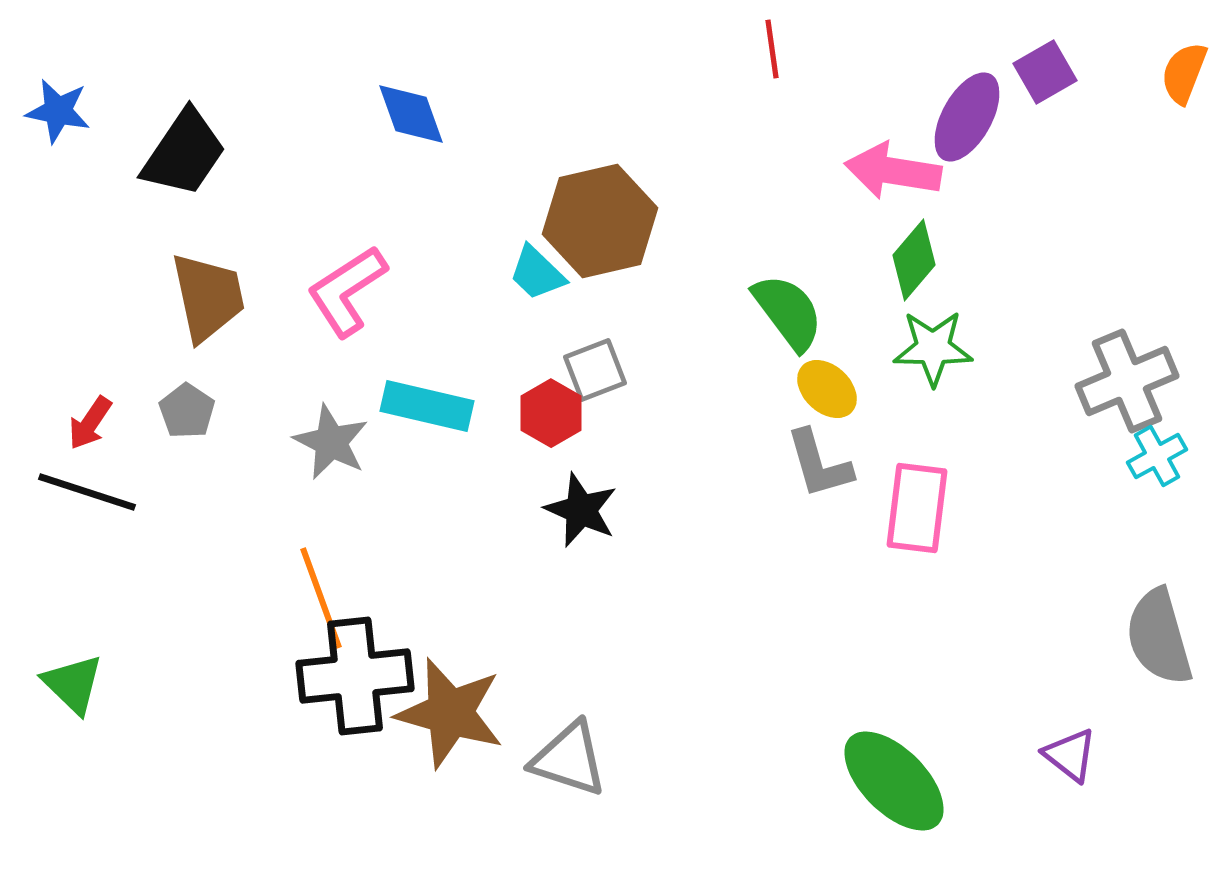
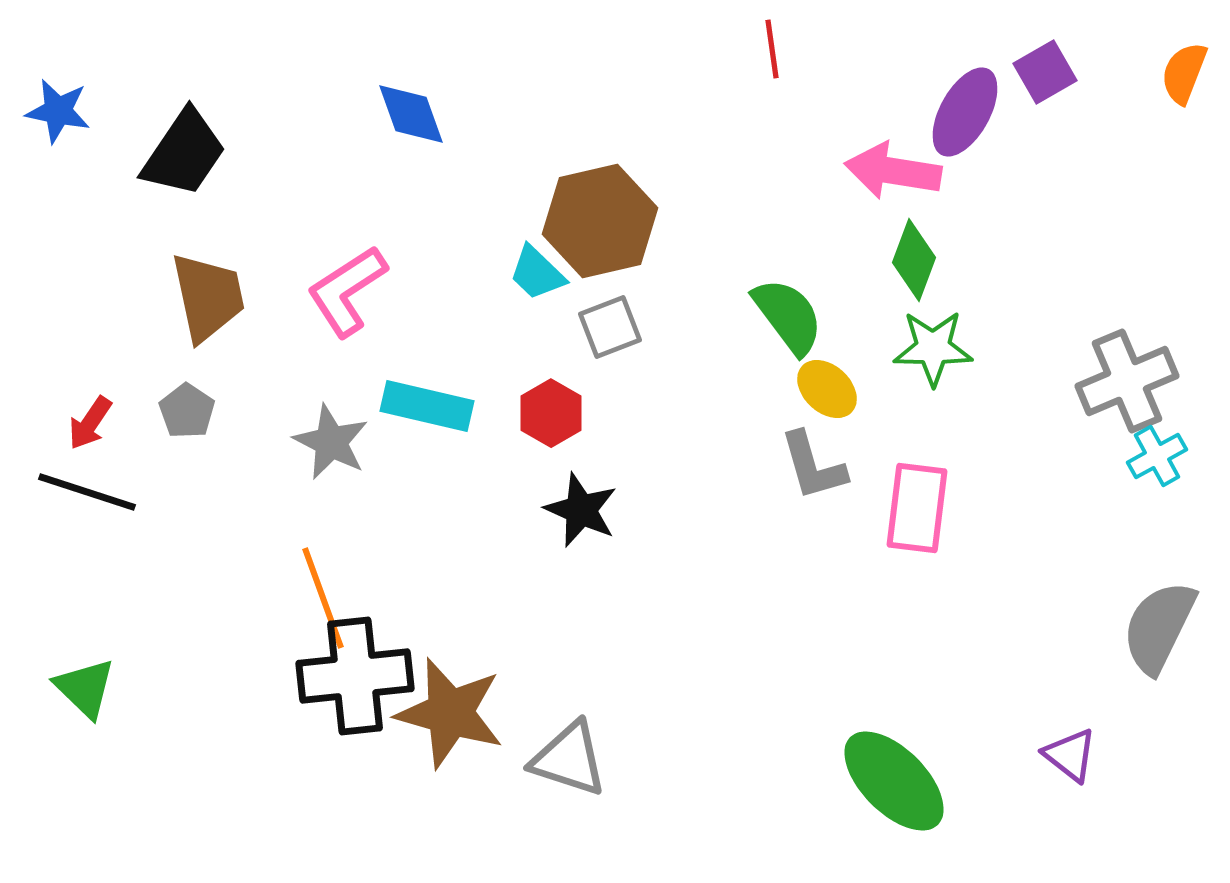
purple ellipse: moved 2 px left, 5 px up
green diamond: rotated 20 degrees counterclockwise
green semicircle: moved 4 px down
gray square: moved 15 px right, 43 px up
gray L-shape: moved 6 px left, 2 px down
orange line: moved 2 px right
gray semicircle: moved 10 px up; rotated 42 degrees clockwise
green triangle: moved 12 px right, 4 px down
